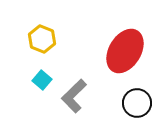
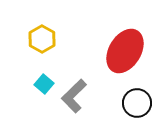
yellow hexagon: rotated 8 degrees clockwise
cyan square: moved 2 px right, 4 px down
